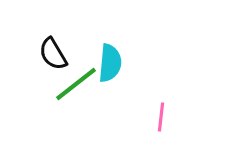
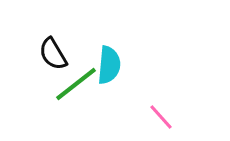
cyan semicircle: moved 1 px left, 2 px down
pink line: rotated 48 degrees counterclockwise
